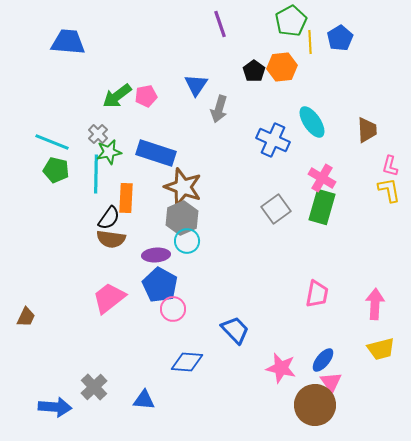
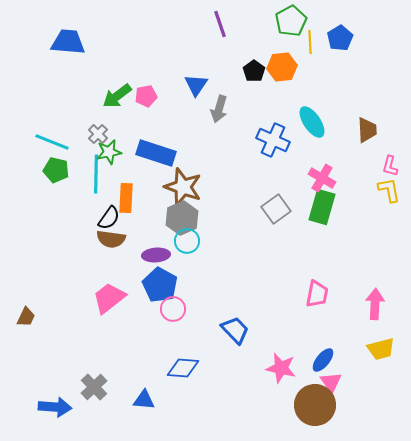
blue diamond at (187, 362): moved 4 px left, 6 px down
